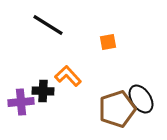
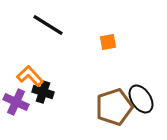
orange L-shape: moved 38 px left
black cross: moved 1 px down; rotated 15 degrees clockwise
purple cross: moved 5 px left; rotated 30 degrees clockwise
brown pentagon: moved 3 px left, 2 px up
